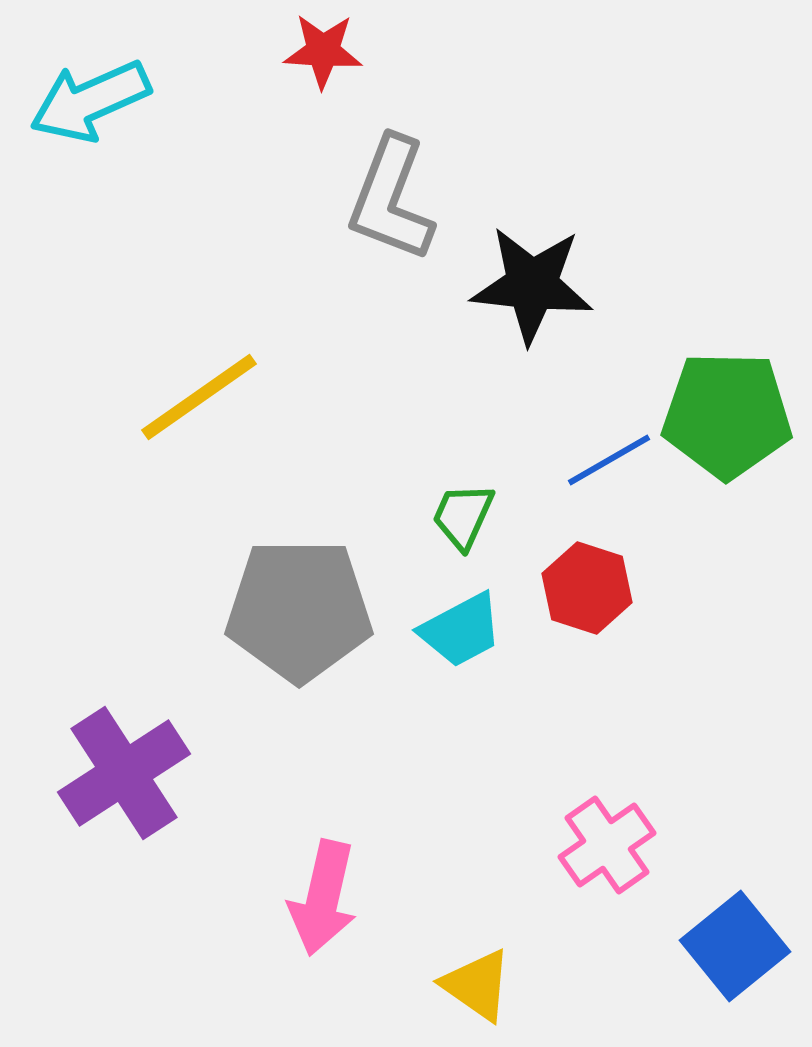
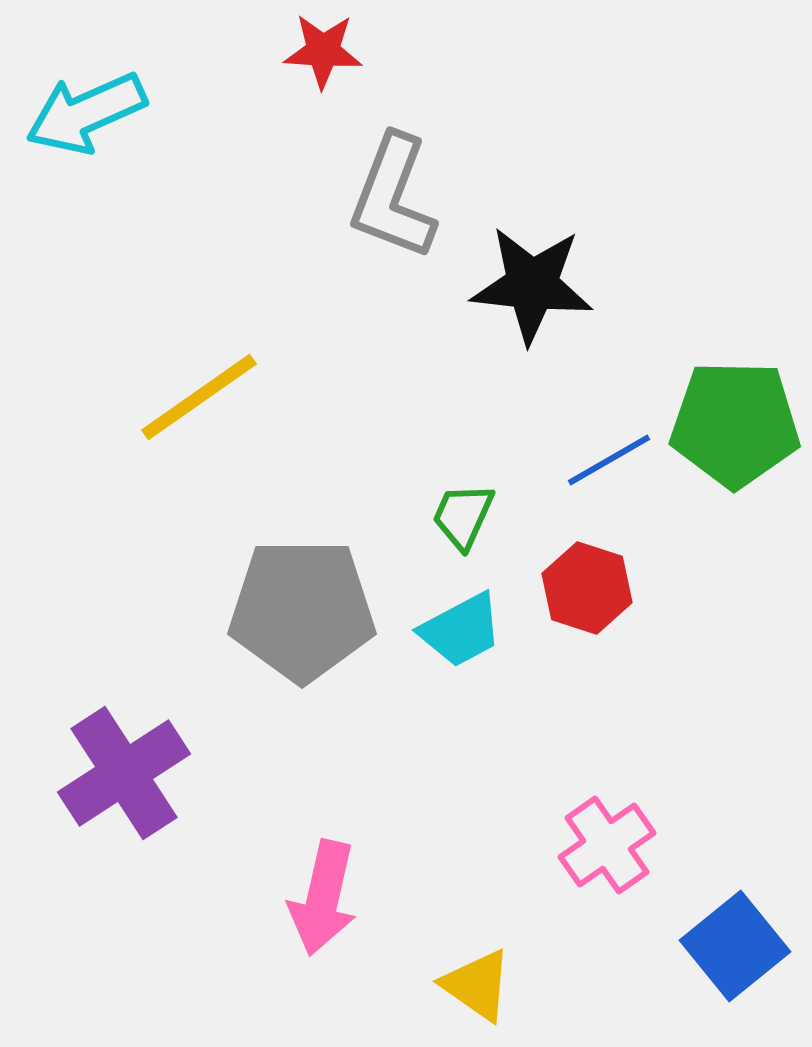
cyan arrow: moved 4 px left, 12 px down
gray L-shape: moved 2 px right, 2 px up
green pentagon: moved 8 px right, 9 px down
gray pentagon: moved 3 px right
